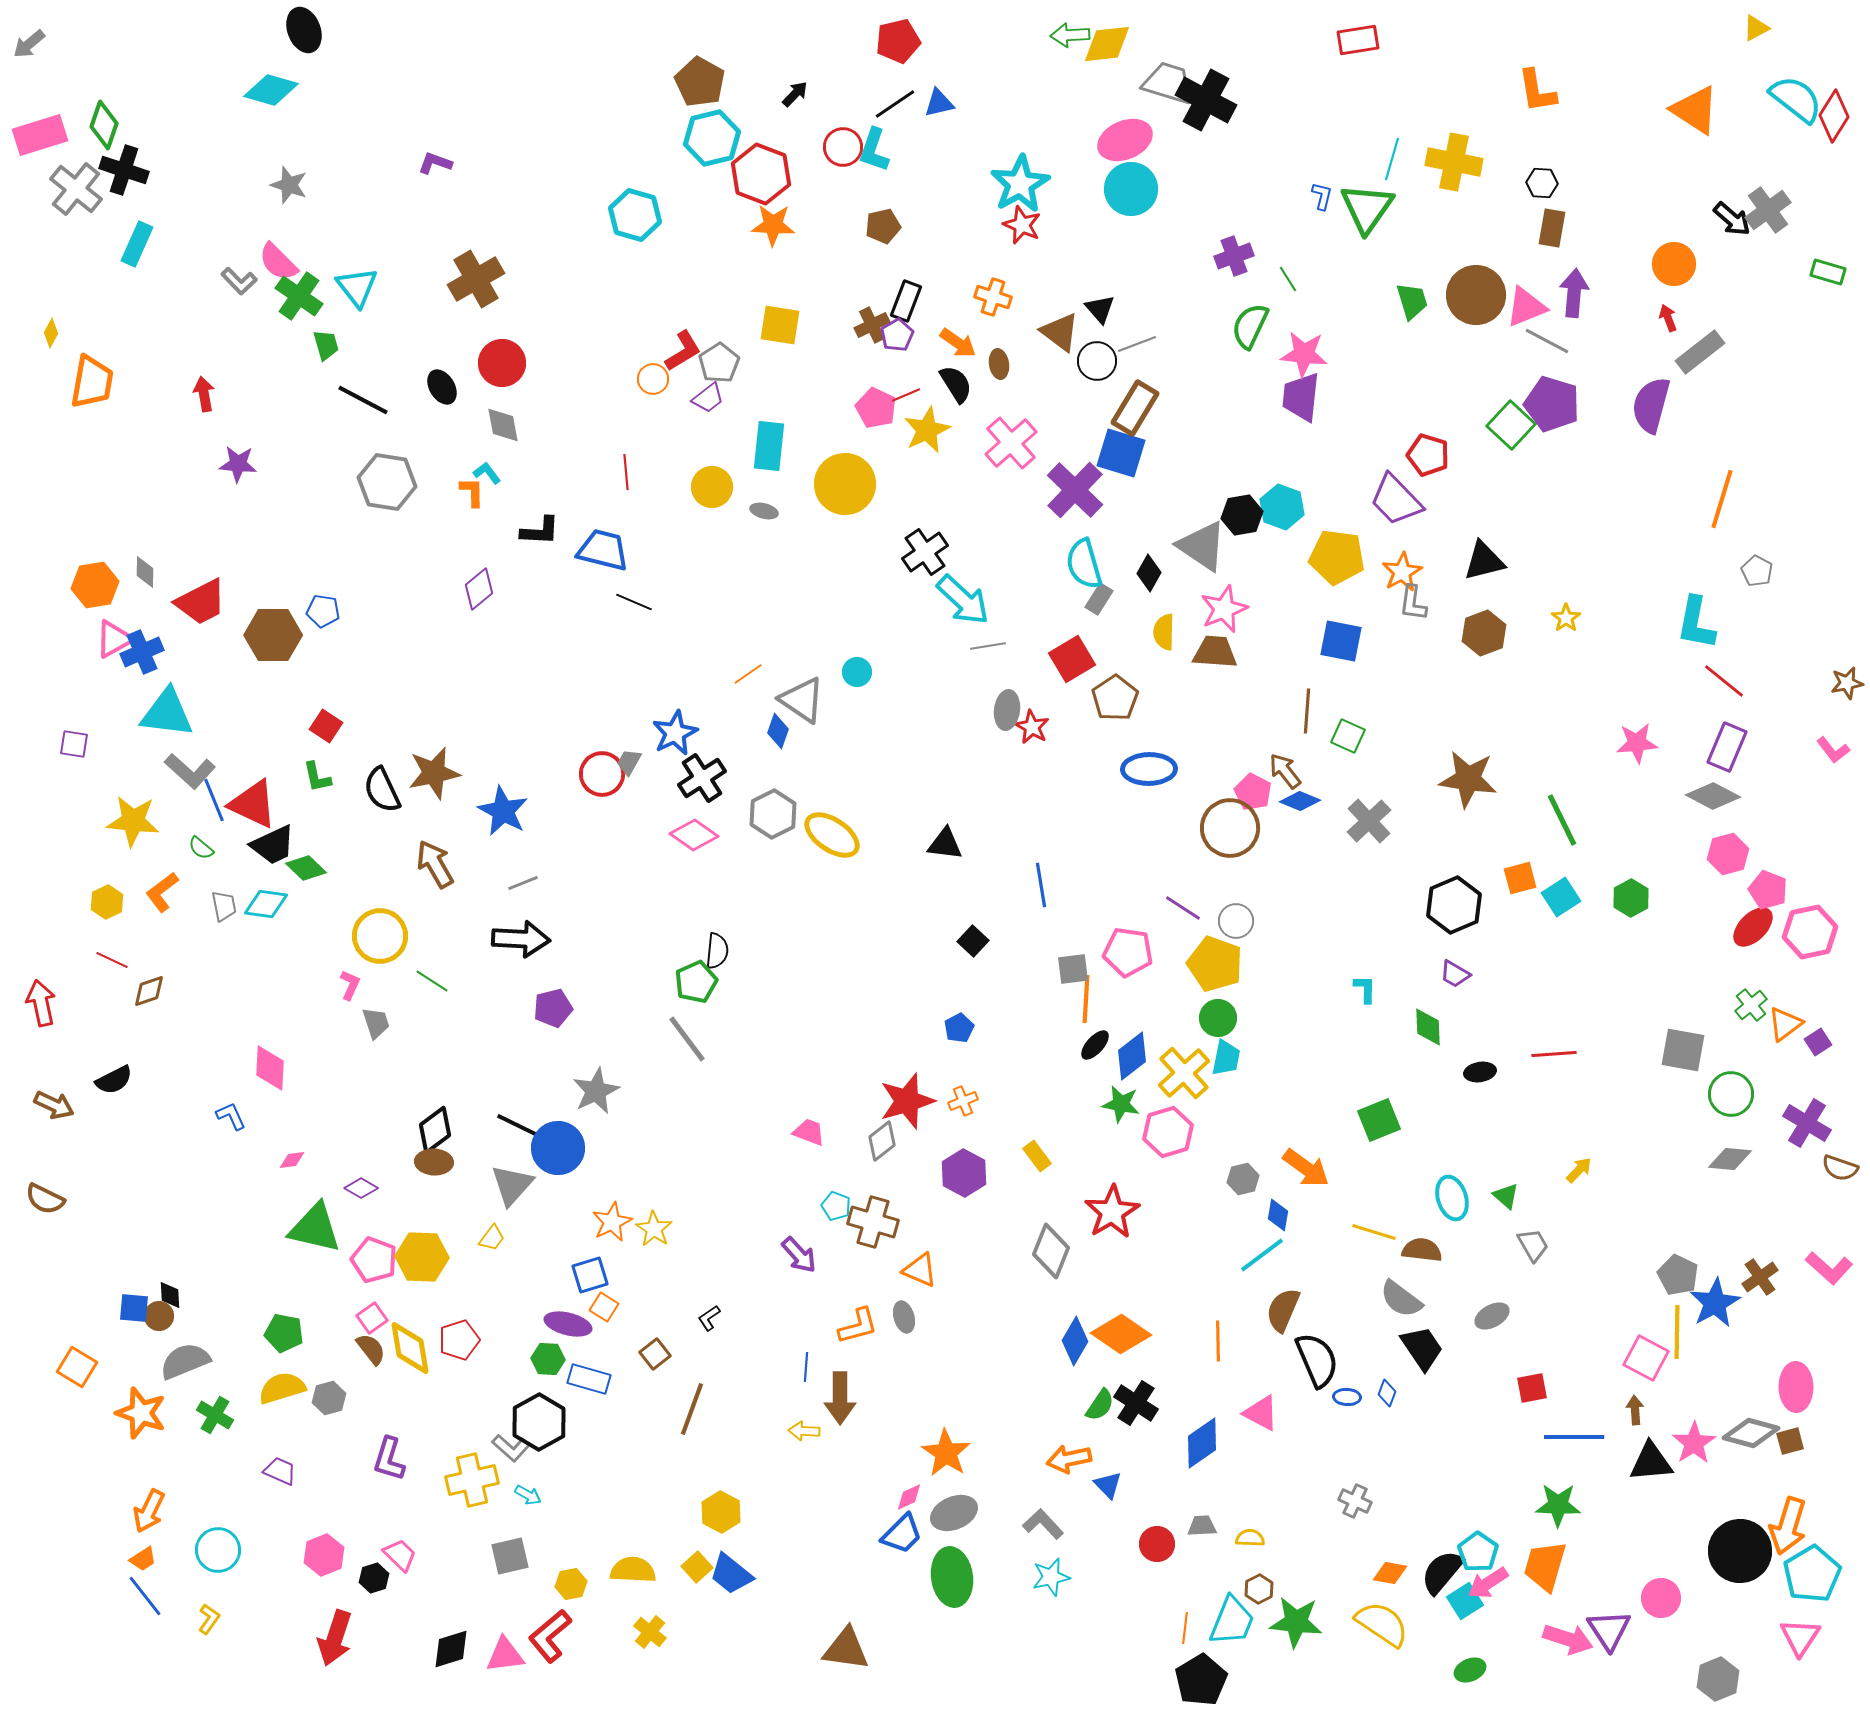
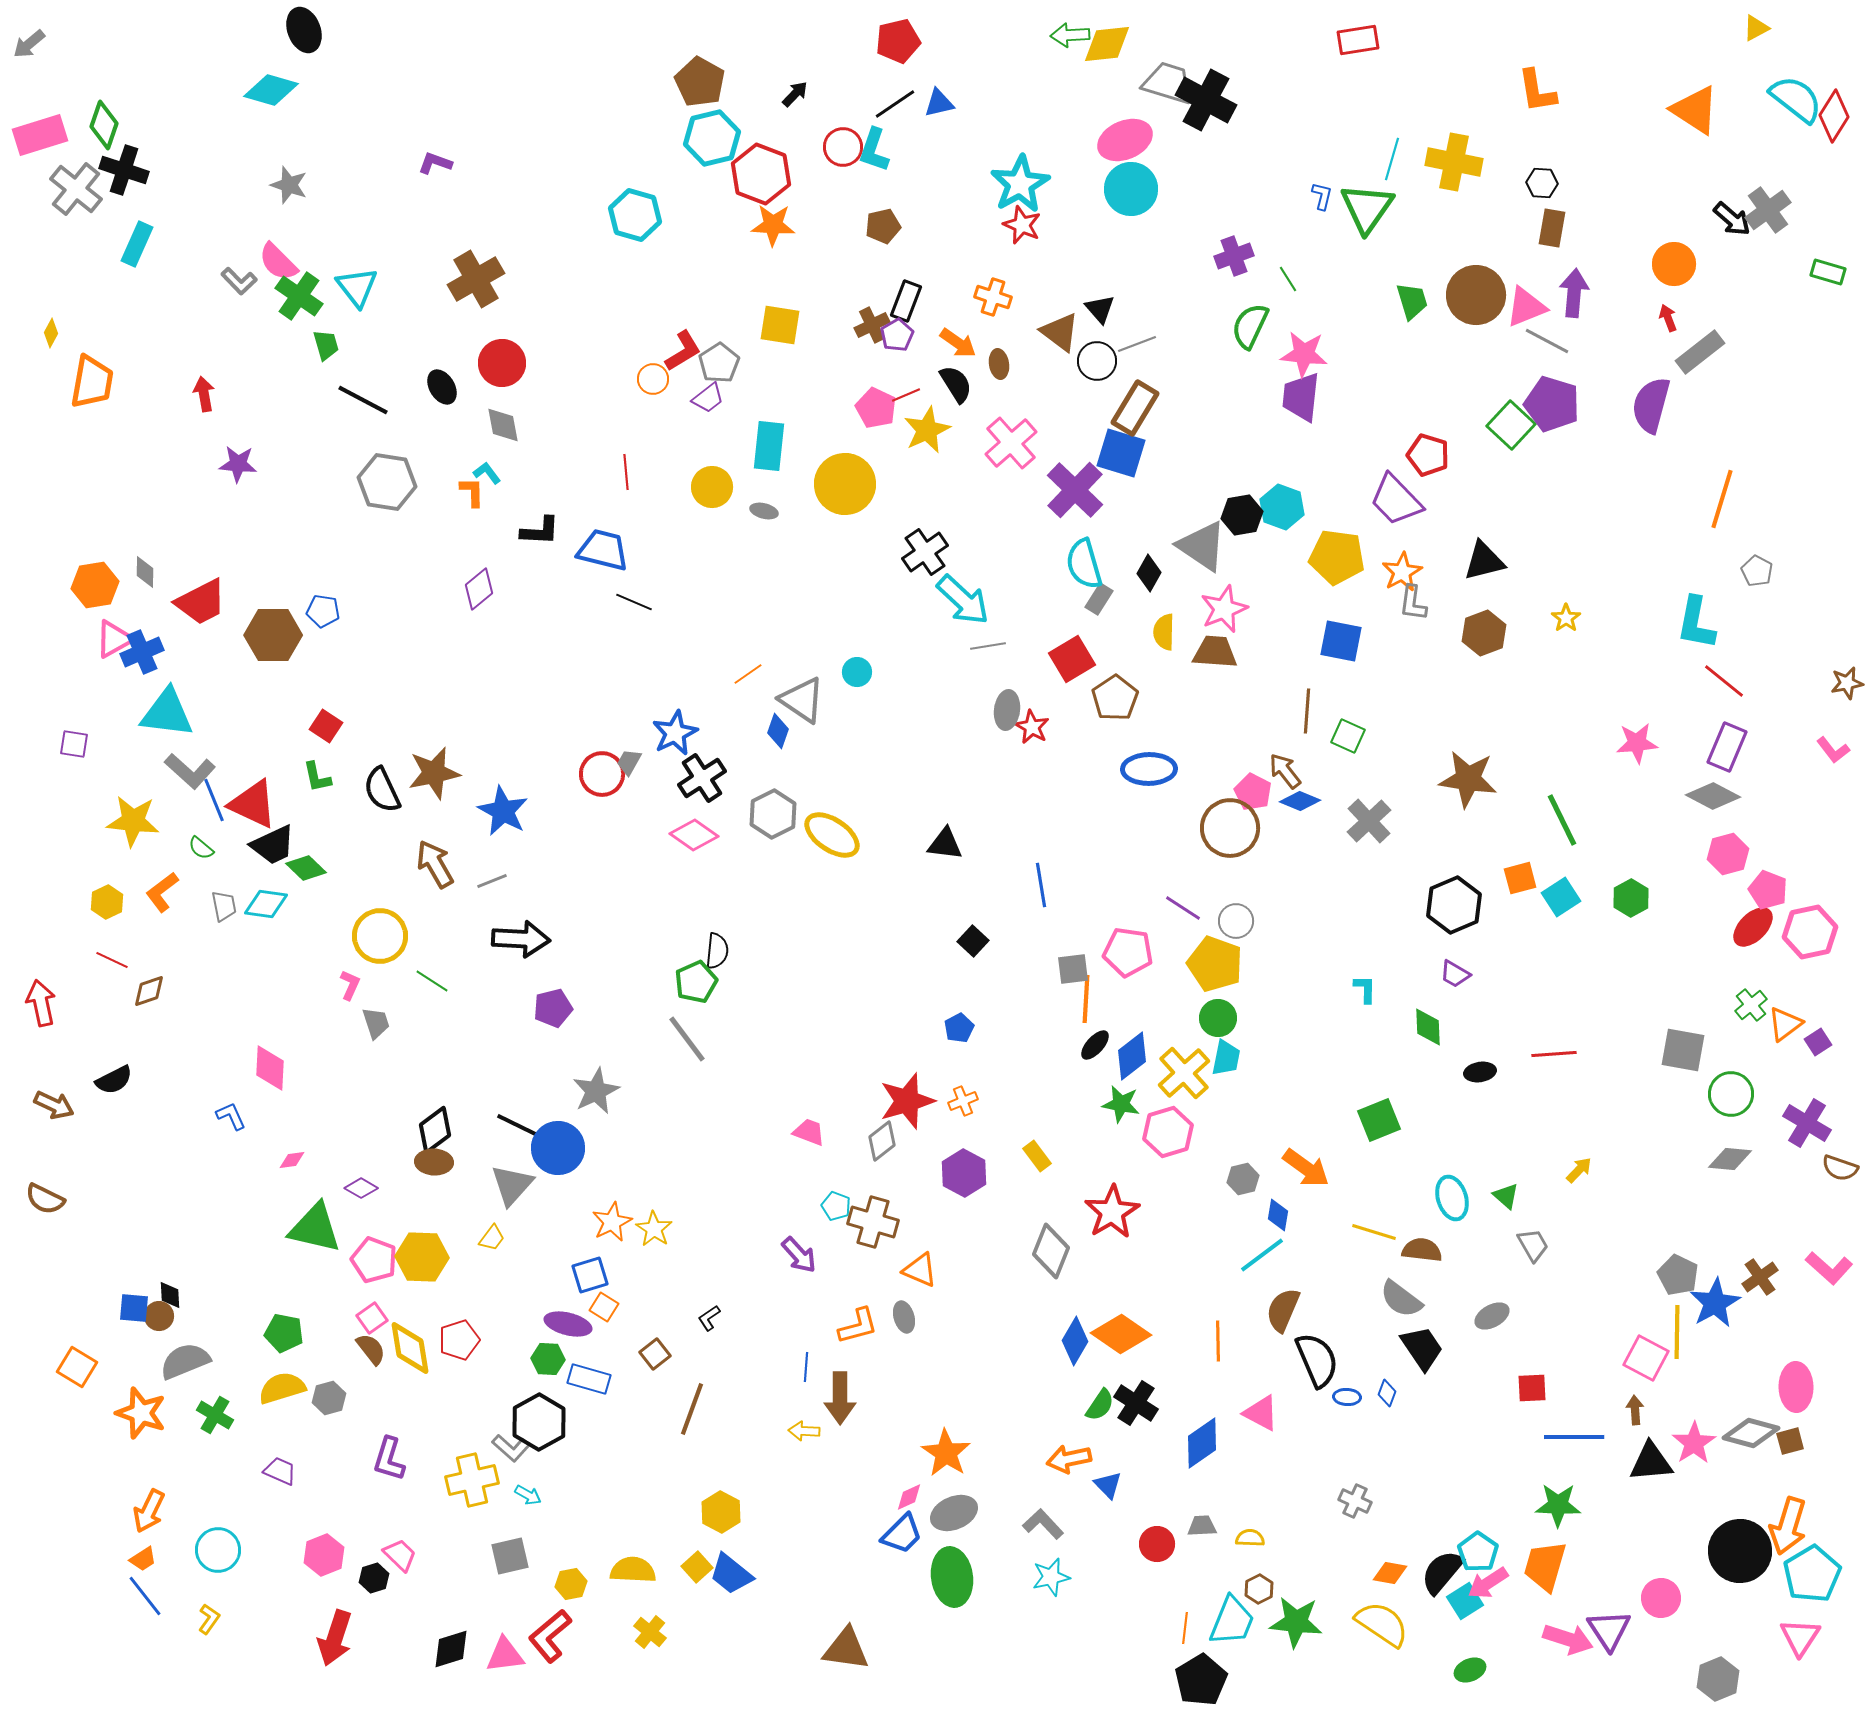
gray line at (523, 883): moved 31 px left, 2 px up
red square at (1532, 1388): rotated 8 degrees clockwise
